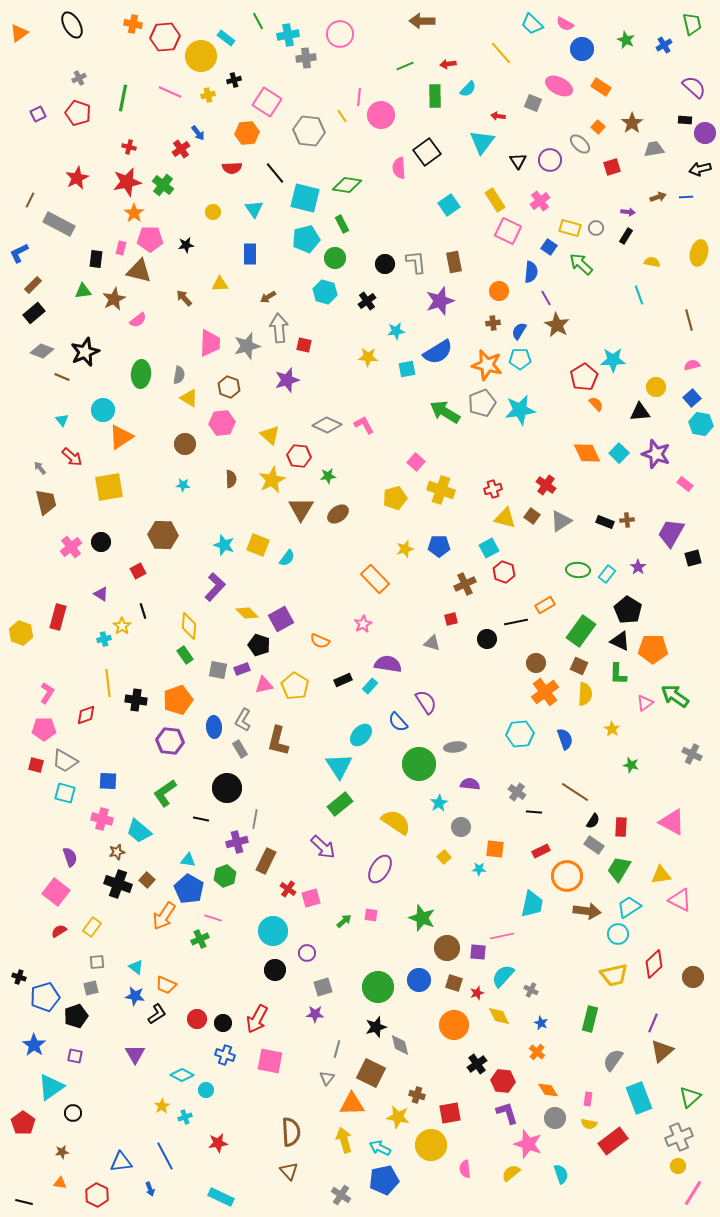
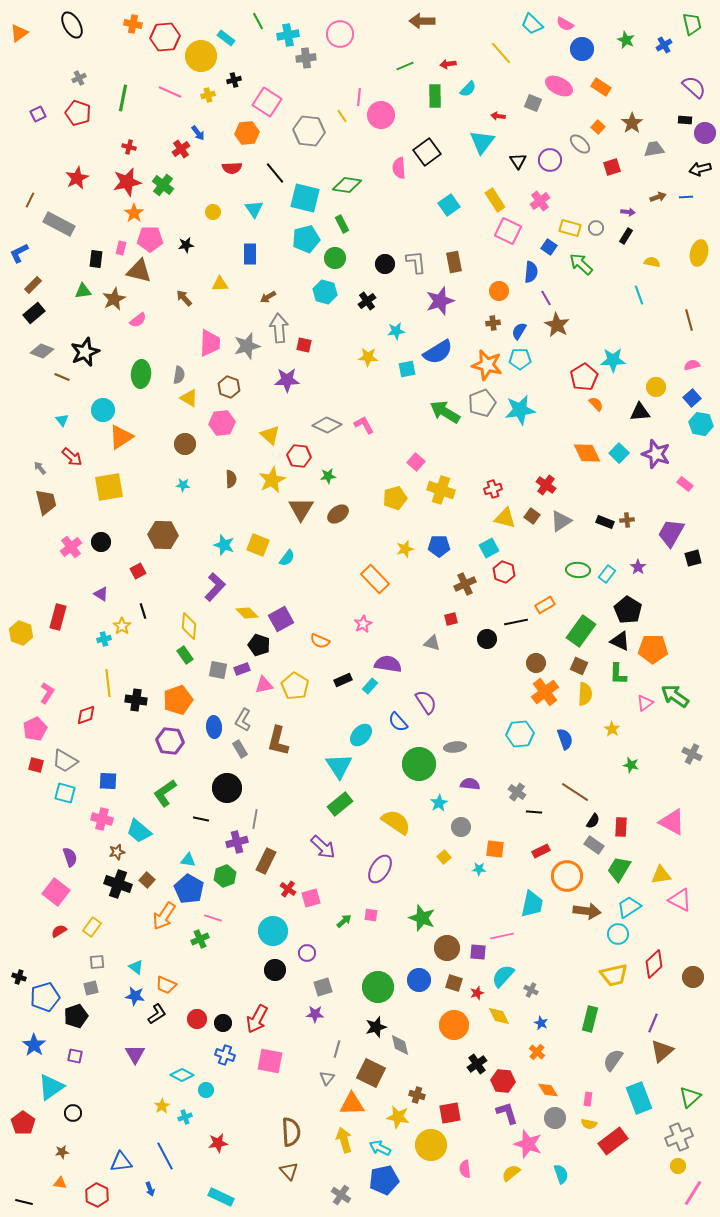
purple star at (287, 380): rotated 15 degrees clockwise
pink pentagon at (44, 729): moved 9 px left; rotated 25 degrees counterclockwise
